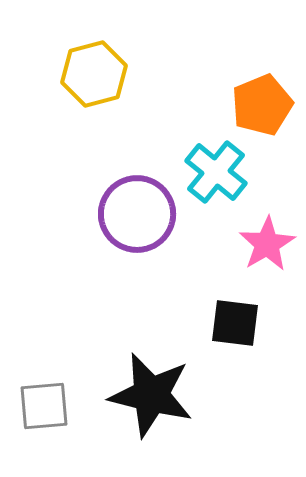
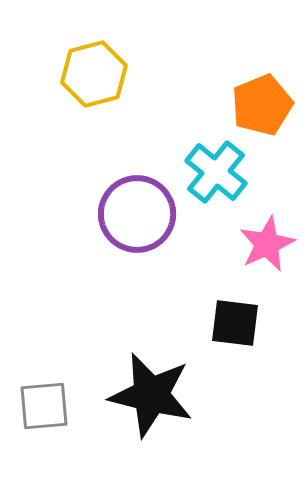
pink star: rotated 6 degrees clockwise
